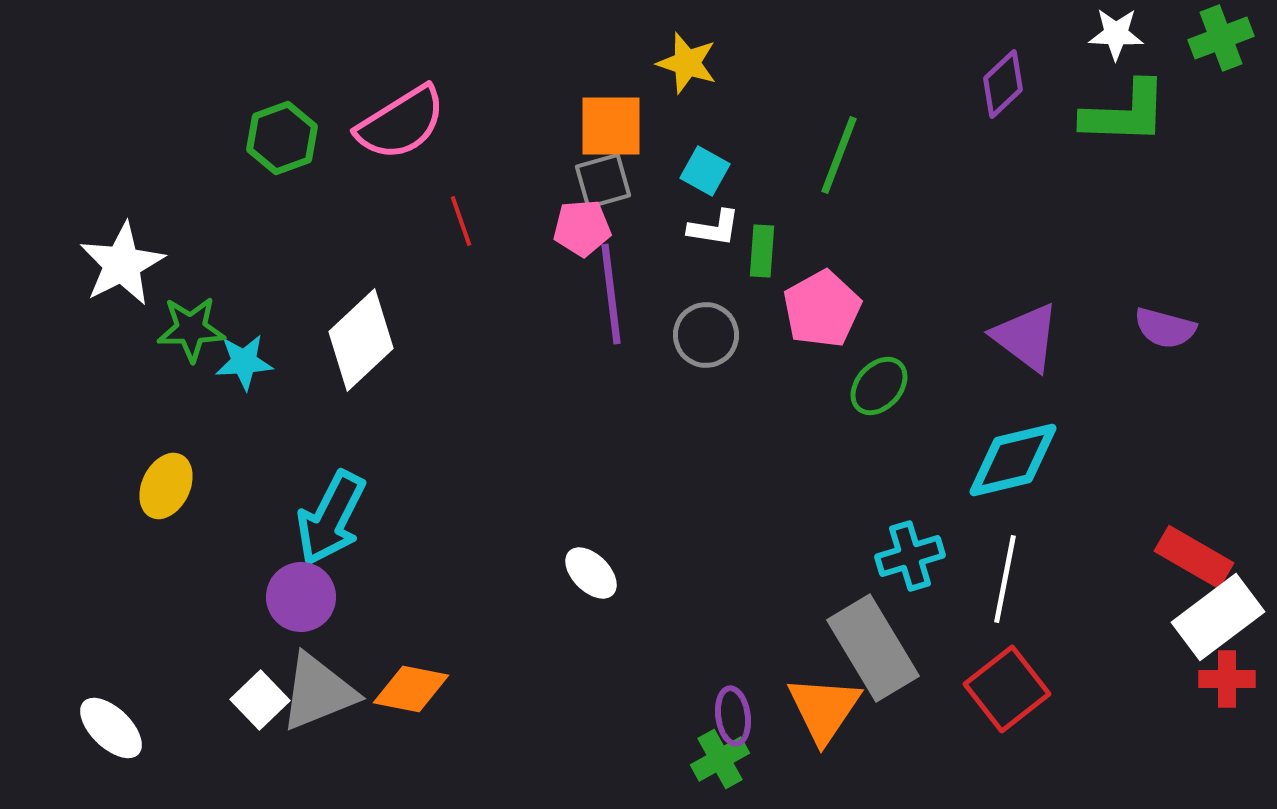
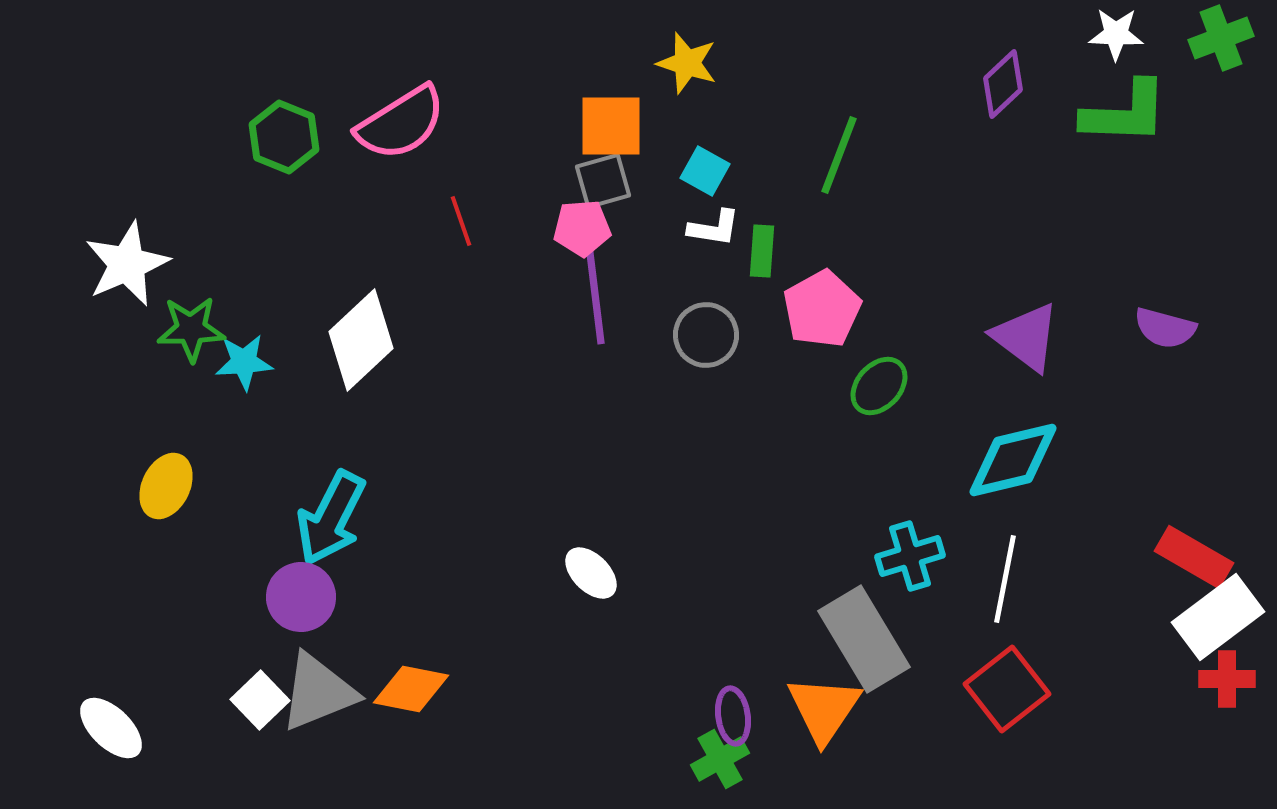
green hexagon at (282, 138): moved 2 px right, 1 px up; rotated 18 degrees counterclockwise
white star at (122, 264): moved 5 px right; rotated 4 degrees clockwise
purple line at (611, 294): moved 16 px left
gray rectangle at (873, 648): moved 9 px left, 9 px up
